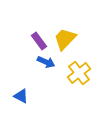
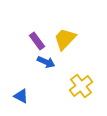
purple rectangle: moved 2 px left
yellow cross: moved 2 px right, 13 px down
